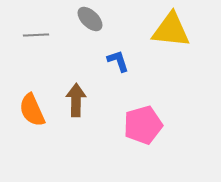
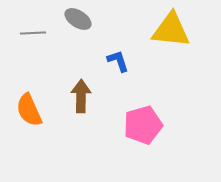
gray ellipse: moved 12 px left; rotated 12 degrees counterclockwise
gray line: moved 3 px left, 2 px up
brown arrow: moved 5 px right, 4 px up
orange semicircle: moved 3 px left
